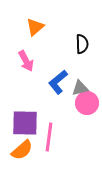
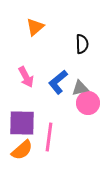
pink arrow: moved 16 px down
pink circle: moved 1 px right
purple square: moved 3 px left
